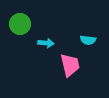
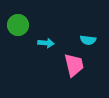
green circle: moved 2 px left, 1 px down
pink trapezoid: moved 4 px right
